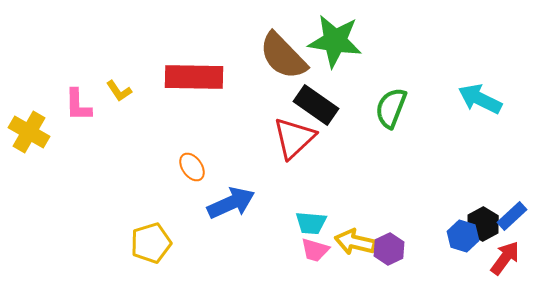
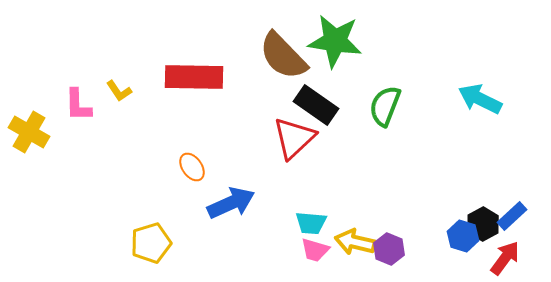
green semicircle: moved 6 px left, 2 px up
purple hexagon: rotated 12 degrees counterclockwise
